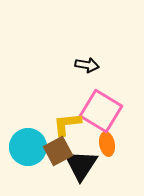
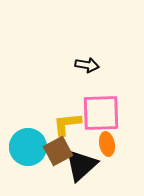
pink square: moved 2 px down; rotated 33 degrees counterclockwise
black triangle: rotated 15 degrees clockwise
